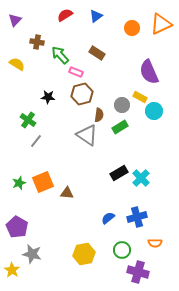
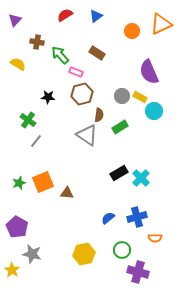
orange circle: moved 3 px down
yellow semicircle: moved 1 px right
gray circle: moved 9 px up
orange semicircle: moved 5 px up
